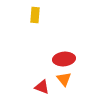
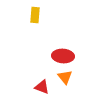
red ellipse: moved 1 px left, 3 px up; rotated 10 degrees clockwise
orange triangle: moved 1 px right, 2 px up
